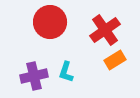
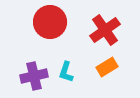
orange rectangle: moved 8 px left, 7 px down
